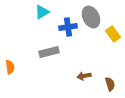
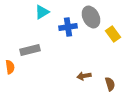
gray rectangle: moved 19 px left, 2 px up
